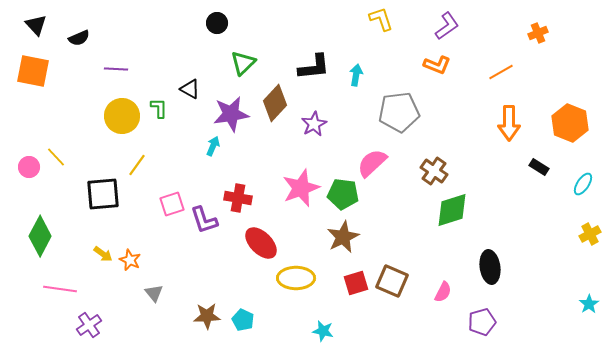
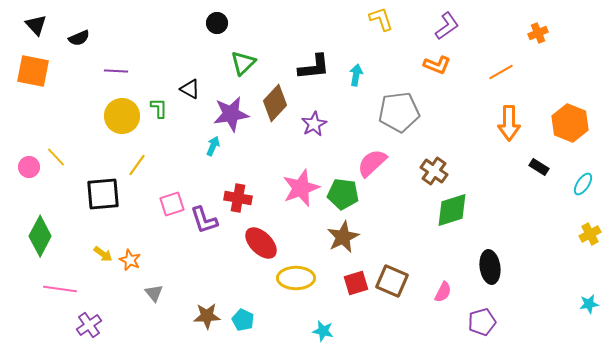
purple line at (116, 69): moved 2 px down
cyan star at (589, 304): rotated 24 degrees clockwise
